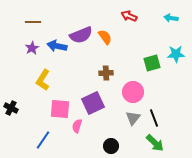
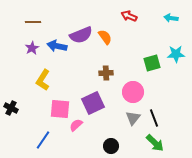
pink semicircle: moved 1 px left, 1 px up; rotated 32 degrees clockwise
